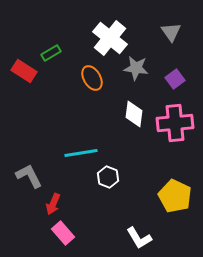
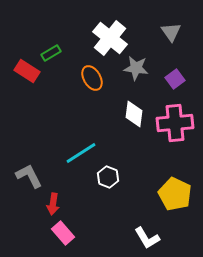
red rectangle: moved 3 px right
cyan line: rotated 24 degrees counterclockwise
yellow pentagon: moved 2 px up
red arrow: rotated 15 degrees counterclockwise
white L-shape: moved 8 px right
